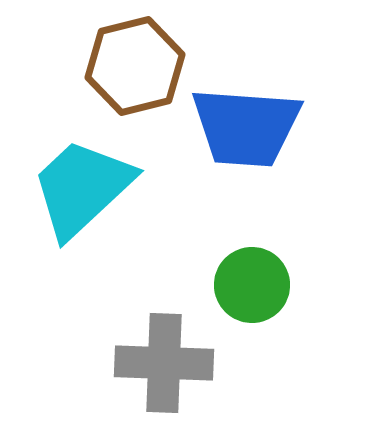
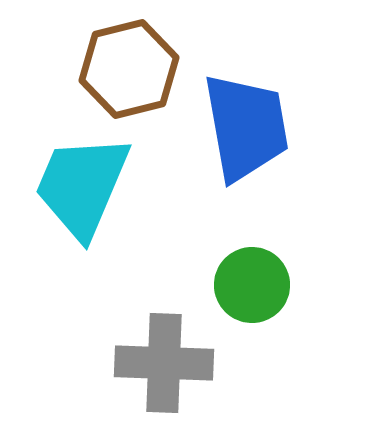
brown hexagon: moved 6 px left, 3 px down
blue trapezoid: rotated 104 degrees counterclockwise
cyan trapezoid: moved 2 px up; rotated 24 degrees counterclockwise
